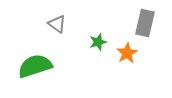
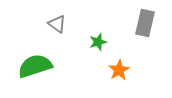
orange star: moved 8 px left, 17 px down
